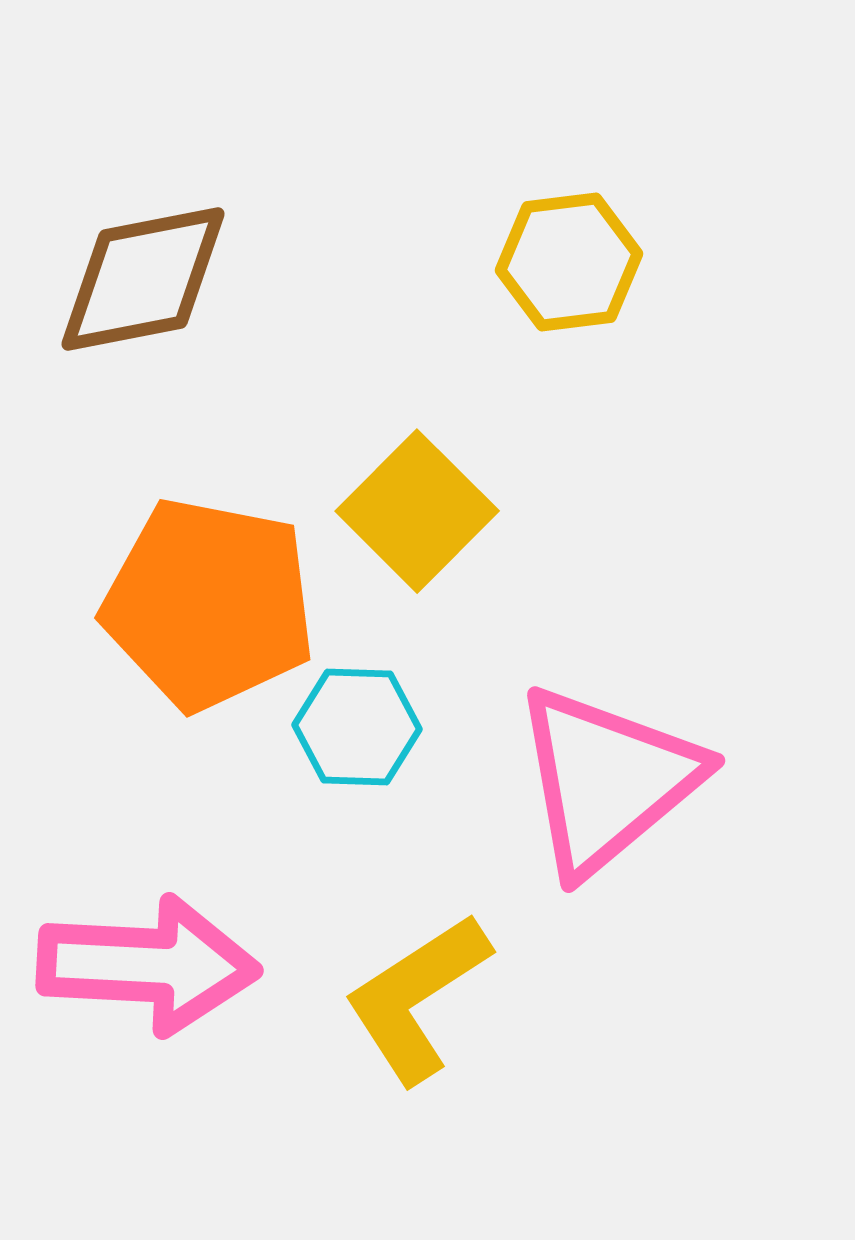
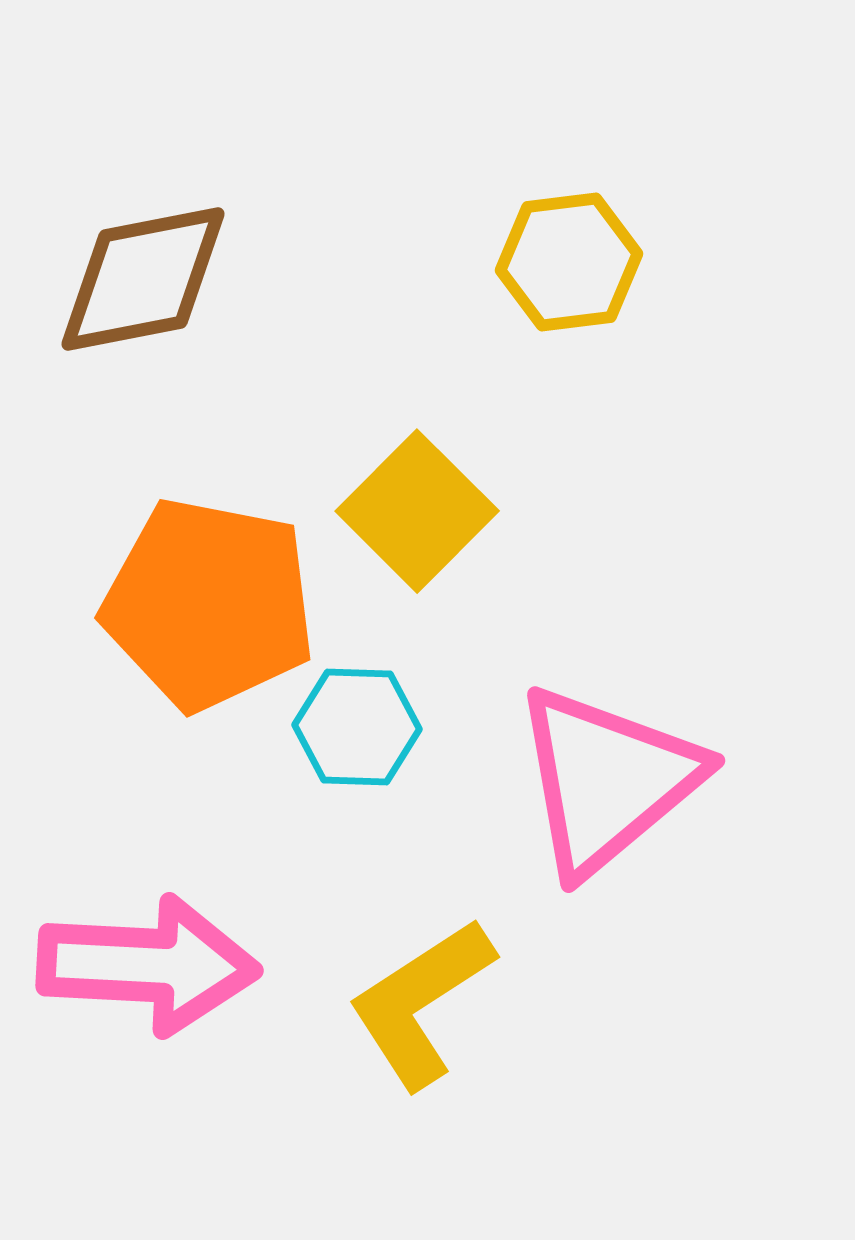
yellow L-shape: moved 4 px right, 5 px down
